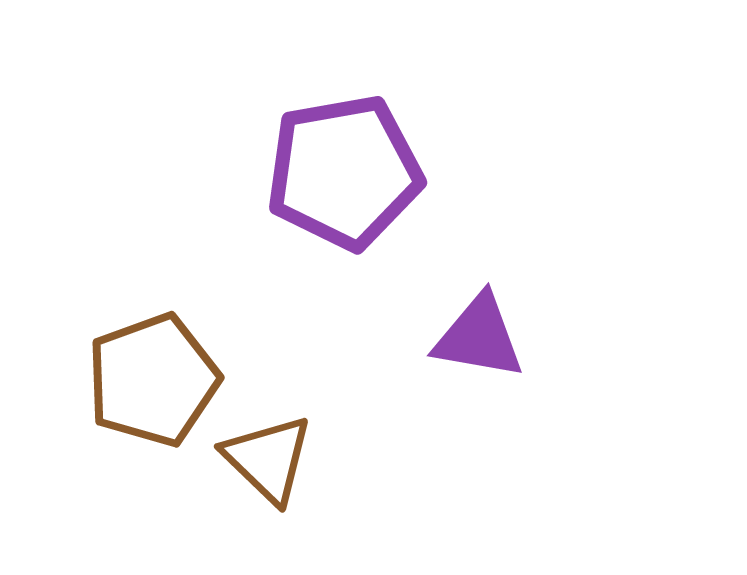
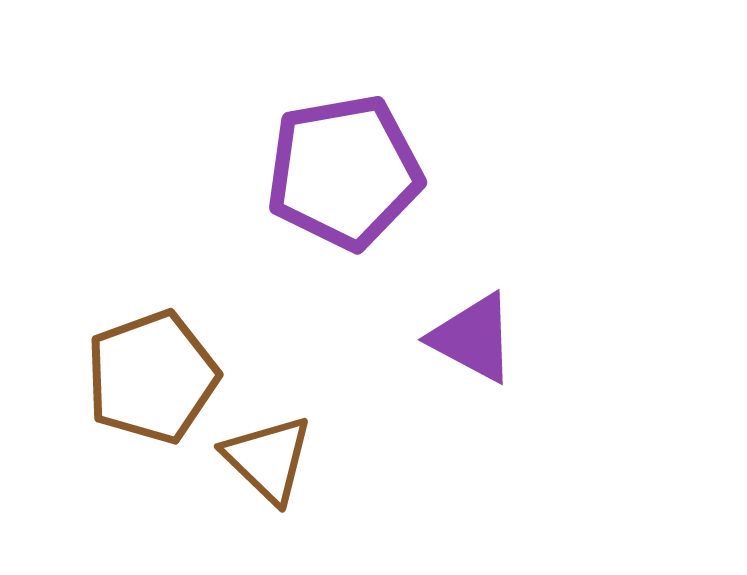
purple triangle: moved 6 px left, 1 px down; rotated 18 degrees clockwise
brown pentagon: moved 1 px left, 3 px up
